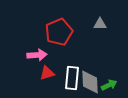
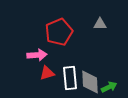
white rectangle: moved 2 px left; rotated 10 degrees counterclockwise
green arrow: moved 2 px down
